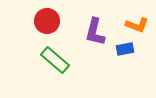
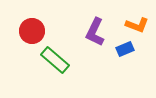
red circle: moved 15 px left, 10 px down
purple L-shape: rotated 12 degrees clockwise
blue rectangle: rotated 12 degrees counterclockwise
